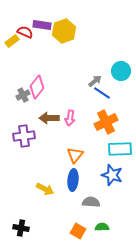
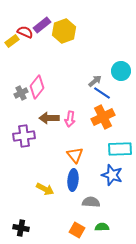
purple rectangle: rotated 48 degrees counterclockwise
gray cross: moved 2 px left, 2 px up
pink arrow: moved 1 px down
orange cross: moved 3 px left, 5 px up
orange triangle: rotated 18 degrees counterclockwise
orange square: moved 1 px left, 1 px up
